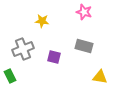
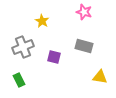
yellow star: rotated 24 degrees clockwise
gray cross: moved 2 px up
green rectangle: moved 9 px right, 4 px down
